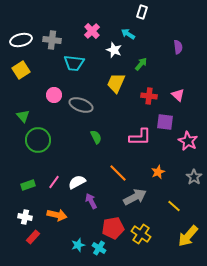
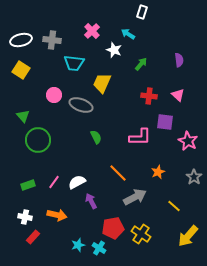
purple semicircle: moved 1 px right, 13 px down
yellow square: rotated 24 degrees counterclockwise
yellow trapezoid: moved 14 px left
